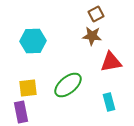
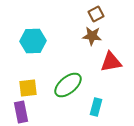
cyan rectangle: moved 13 px left, 5 px down; rotated 30 degrees clockwise
